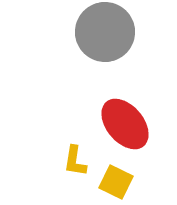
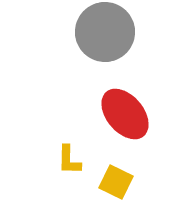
red ellipse: moved 10 px up
yellow L-shape: moved 6 px left, 1 px up; rotated 8 degrees counterclockwise
